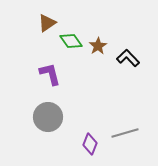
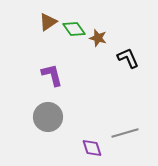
brown triangle: moved 1 px right, 1 px up
green diamond: moved 3 px right, 12 px up
brown star: moved 8 px up; rotated 24 degrees counterclockwise
black L-shape: rotated 20 degrees clockwise
purple L-shape: moved 2 px right, 1 px down
purple diamond: moved 2 px right, 4 px down; rotated 40 degrees counterclockwise
